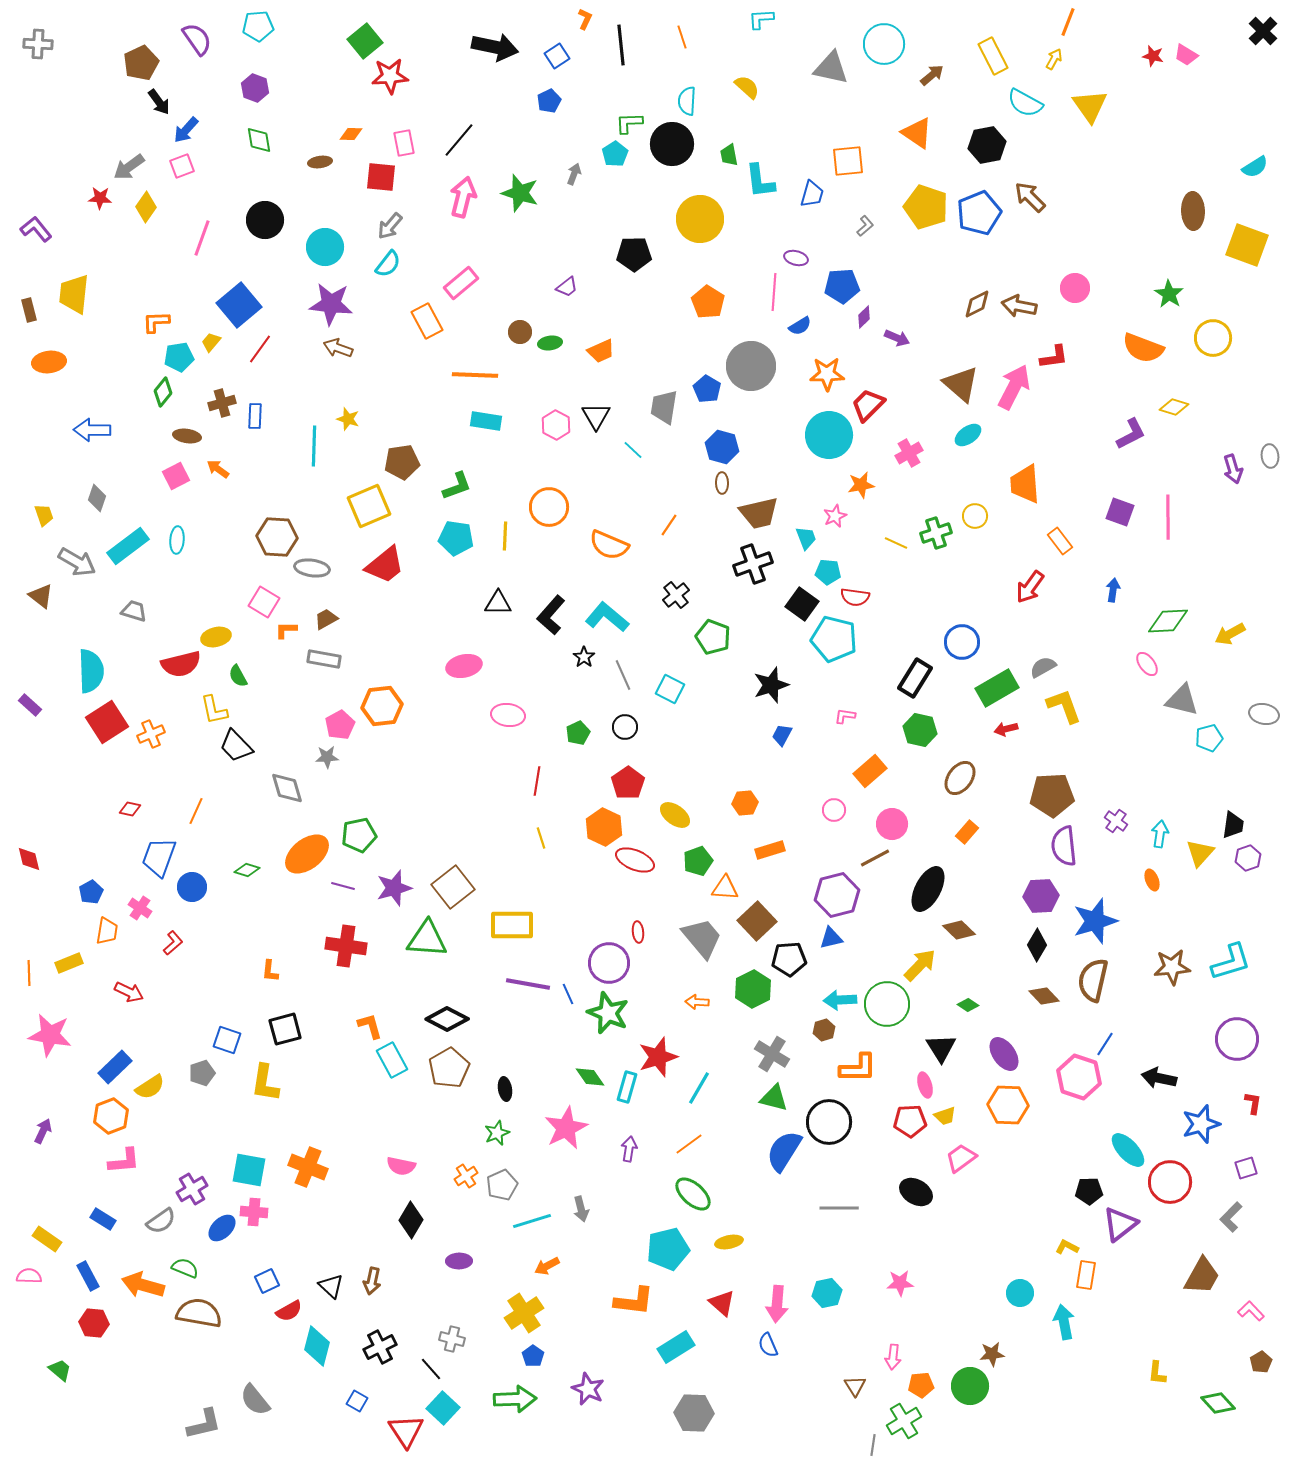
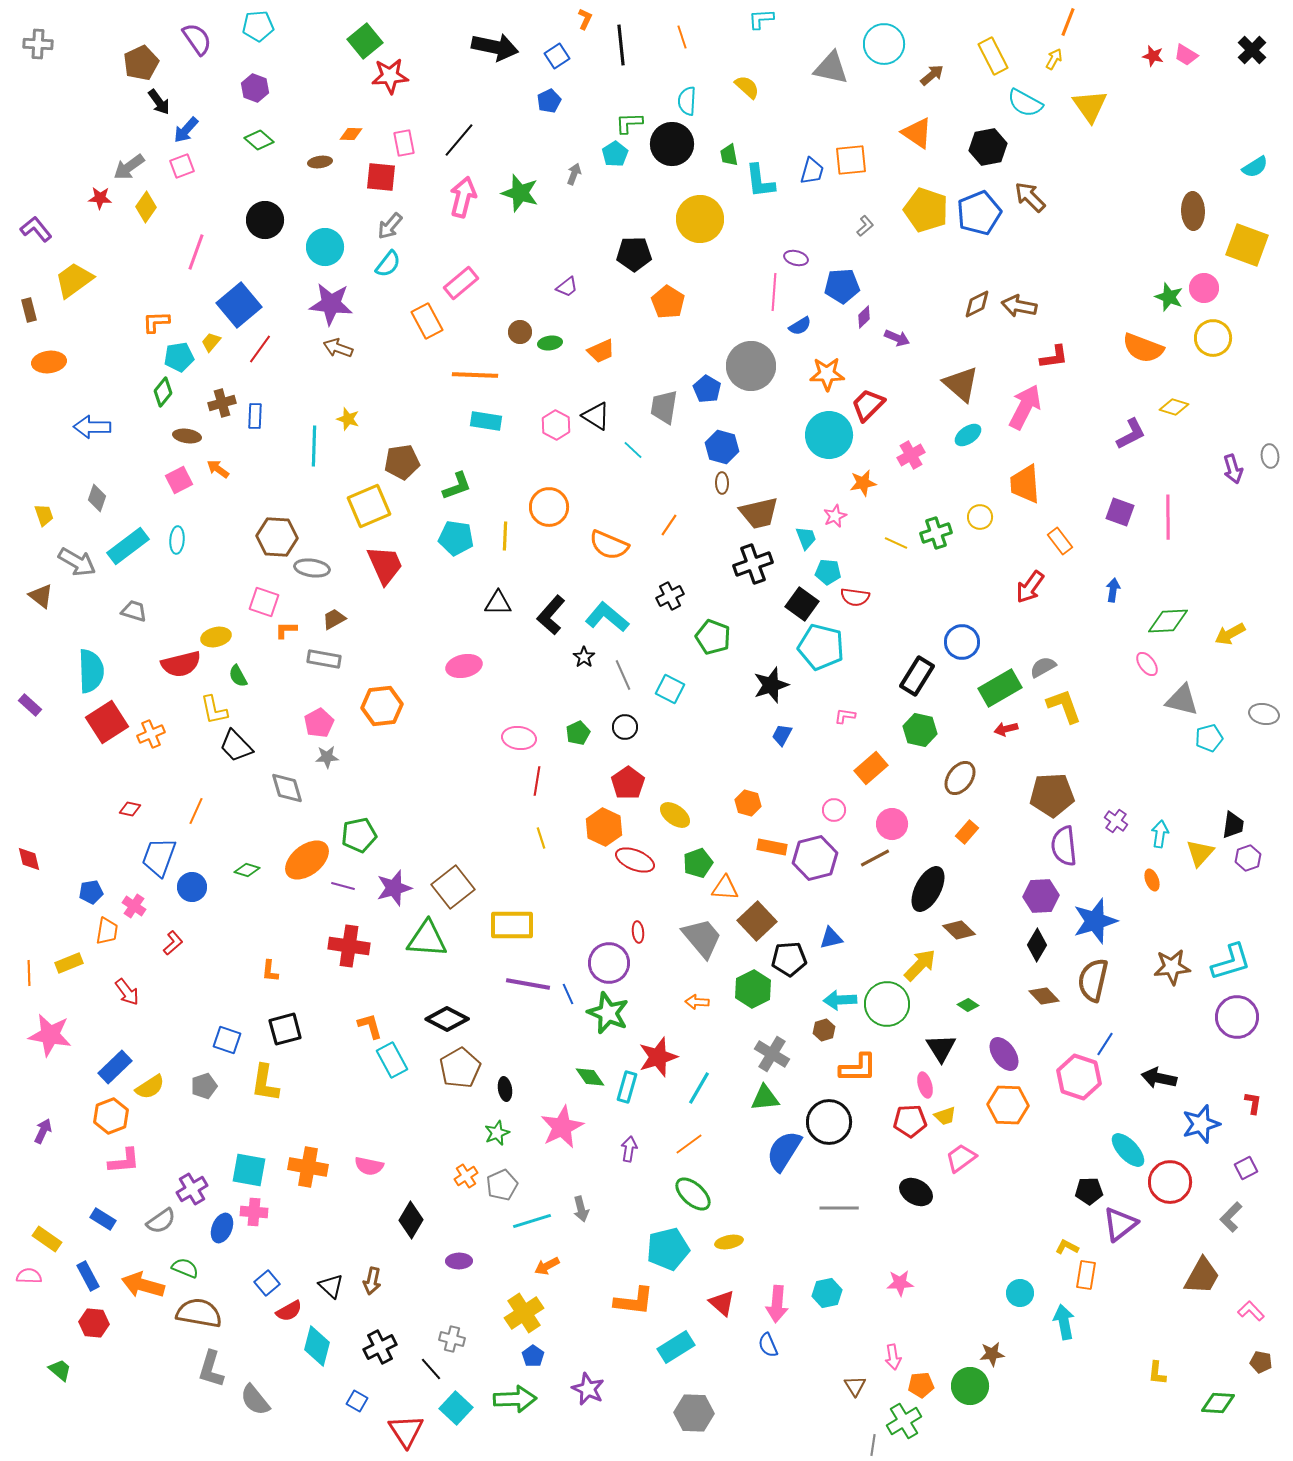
black cross at (1263, 31): moved 11 px left, 19 px down
green diamond at (259, 140): rotated 40 degrees counterclockwise
black hexagon at (987, 145): moved 1 px right, 2 px down
orange square at (848, 161): moved 3 px right, 1 px up
blue trapezoid at (812, 194): moved 23 px up
yellow pentagon at (926, 207): moved 3 px down
pink line at (202, 238): moved 6 px left, 14 px down
pink circle at (1075, 288): moved 129 px right
yellow trapezoid at (74, 294): moved 14 px up; rotated 48 degrees clockwise
green star at (1169, 294): moved 3 px down; rotated 12 degrees counterclockwise
orange pentagon at (708, 302): moved 40 px left
pink arrow at (1014, 387): moved 11 px right, 20 px down
black triangle at (596, 416): rotated 28 degrees counterclockwise
blue arrow at (92, 430): moved 3 px up
pink cross at (909, 453): moved 2 px right, 2 px down
pink square at (176, 476): moved 3 px right, 4 px down
orange star at (861, 485): moved 2 px right, 2 px up
yellow circle at (975, 516): moved 5 px right, 1 px down
red trapezoid at (385, 565): rotated 75 degrees counterclockwise
black cross at (676, 595): moved 6 px left, 1 px down; rotated 12 degrees clockwise
pink square at (264, 602): rotated 12 degrees counterclockwise
brown trapezoid at (326, 619): moved 8 px right
cyan pentagon at (834, 639): moved 13 px left, 8 px down
black rectangle at (915, 678): moved 2 px right, 2 px up
green rectangle at (997, 688): moved 3 px right
pink ellipse at (508, 715): moved 11 px right, 23 px down
pink pentagon at (340, 725): moved 21 px left, 2 px up
orange rectangle at (870, 771): moved 1 px right, 3 px up
orange hexagon at (745, 803): moved 3 px right; rotated 20 degrees clockwise
orange rectangle at (770, 850): moved 2 px right, 3 px up; rotated 28 degrees clockwise
orange ellipse at (307, 854): moved 6 px down
green pentagon at (698, 861): moved 2 px down
blue pentagon at (91, 892): rotated 20 degrees clockwise
purple hexagon at (837, 895): moved 22 px left, 37 px up
pink cross at (140, 908): moved 6 px left, 2 px up
red cross at (346, 946): moved 3 px right
red arrow at (129, 992): moved 2 px left; rotated 28 degrees clockwise
purple circle at (1237, 1039): moved 22 px up
brown pentagon at (449, 1068): moved 11 px right
gray pentagon at (202, 1073): moved 2 px right, 13 px down
green triangle at (774, 1098): moved 9 px left; rotated 20 degrees counterclockwise
pink star at (566, 1128): moved 4 px left, 1 px up
pink semicircle at (401, 1166): moved 32 px left
orange cross at (308, 1167): rotated 12 degrees counterclockwise
purple square at (1246, 1168): rotated 10 degrees counterclockwise
blue ellipse at (222, 1228): rotated 24 degrees counterclockwise
blue square at (267, 1281): moved 2 px down; rotated 15 degrees counterclockwise
pink arrow at (893, 1357): rotated 15 degrees counterclockwise
brown pentagon at (1261, 1362): rotated 30 degrees counterclockwise
green diamond at (1218, 1403): rotated 44 degrees counterclockwise
cyan square at (443, 1408): moved 13 px right
gray L-shape at (204, 1424): moved 7 px right, 55 px up; rotated 120 degrees clockwise
